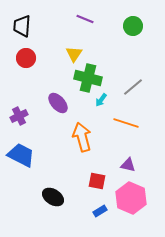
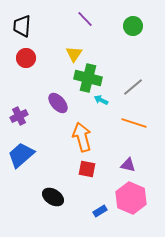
purple line: rotated 24 degrees clockwise
cyan arrow: rotated 80 degrees clockwise
orange line: moved 8 px right
blue trapezoid: rotated 68 degrees counterclockwise
red square: moved 10 px left, 12 px up
